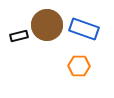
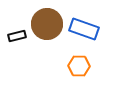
brown circle: moved 1 px up
black rectangle: moved 2 px left
